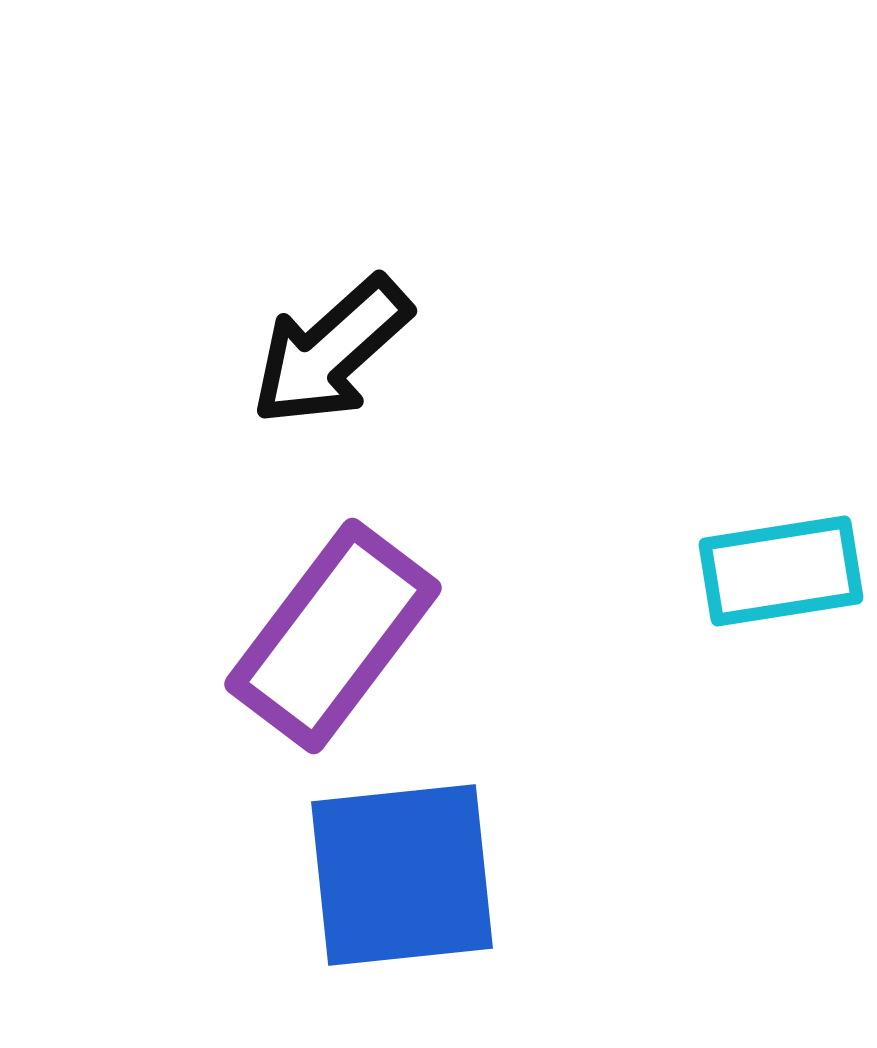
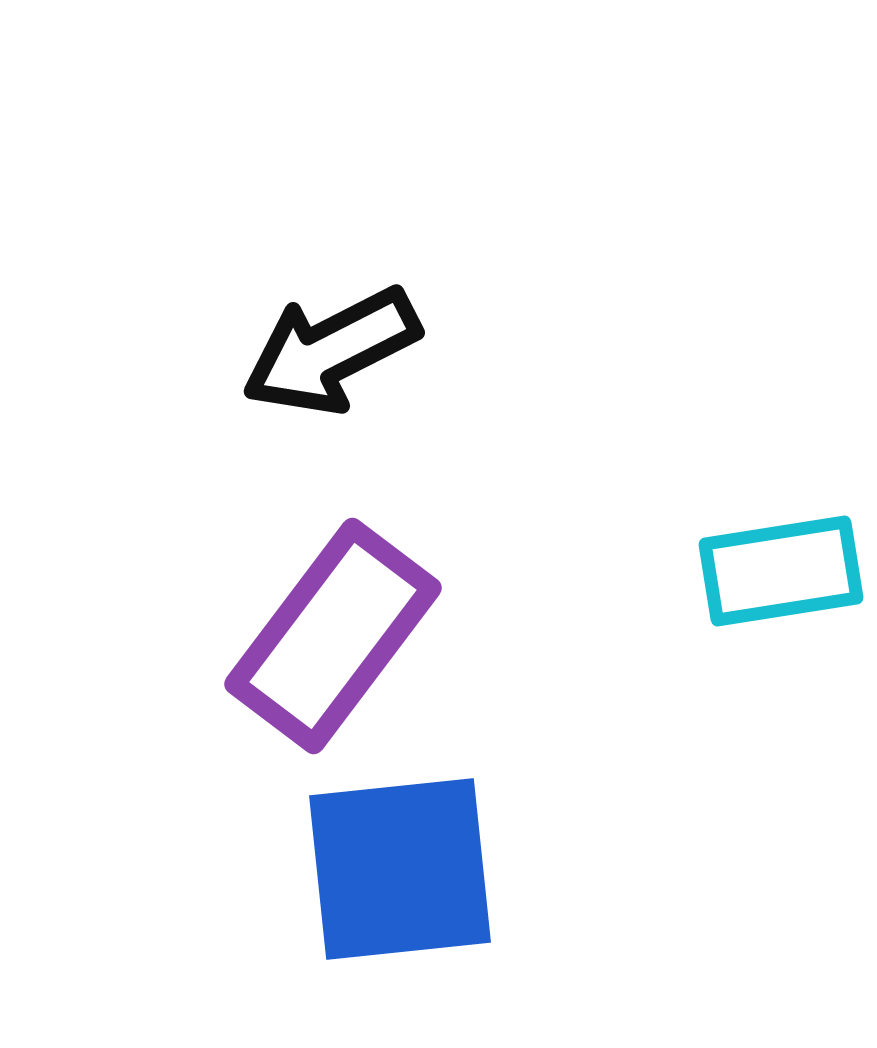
black arrow: rotated 15 degrees clockwise
blue square: moved 2 px left, 6 px up
